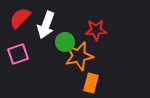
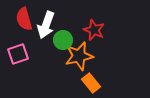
red semicircle: moved 4 px right, 1 px down; rotated 60 degrees counterclockwise
red star: moved 2 px left; rotated 25 degrees clockwise
green circle: moved 2 px left, 2 px up
orange rectangle: rotated 54 degrees counterclockwise
